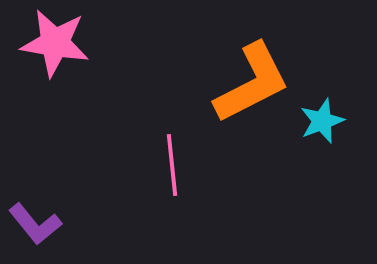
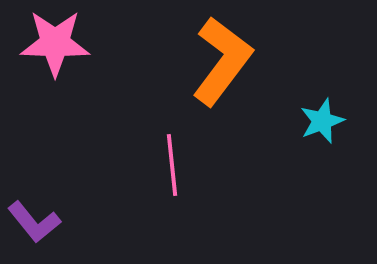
pink star: rotated 8 degrees counterclockwise
orange L-shape: moved 30 px left, 22 px up; rotated 26 degrees counterclockwise
purple L-shape: moved 1 px left, 2 px up
